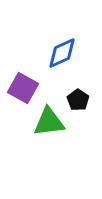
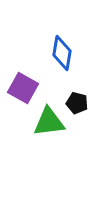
blue diamond: rotated 56 degrees counterclockwise
black pentagon: moved 1 px left, 3 px down; rotated 20 degrees counterclockwise
